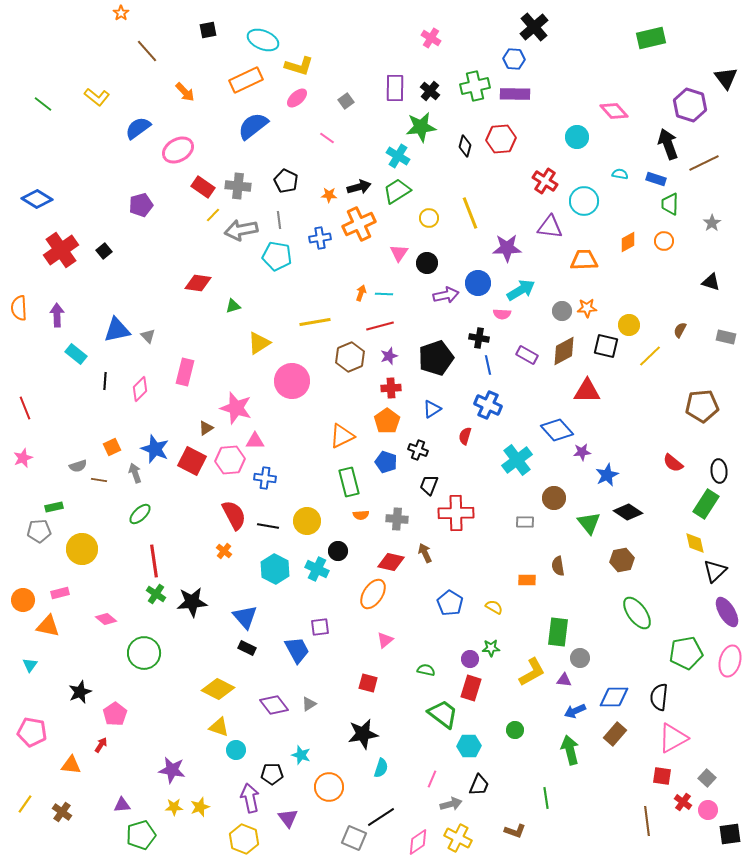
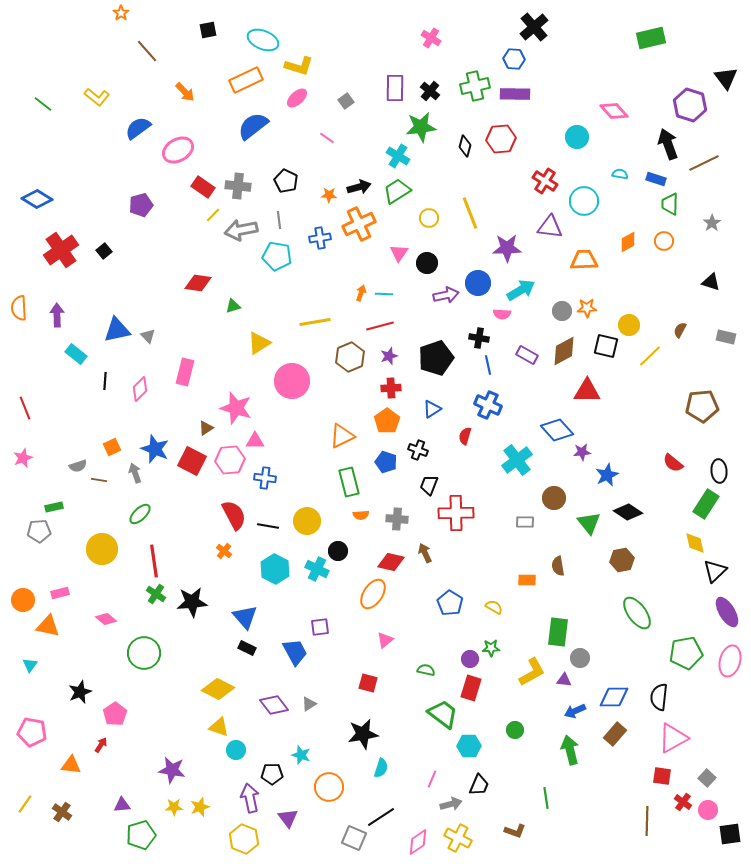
yellow circle at (82, 549): moved 20 px right
blue trapezoid at (297, 650): moved 2 px left, 2 px down
brown line at (647, 821): rotated 8 degrees clockwise
